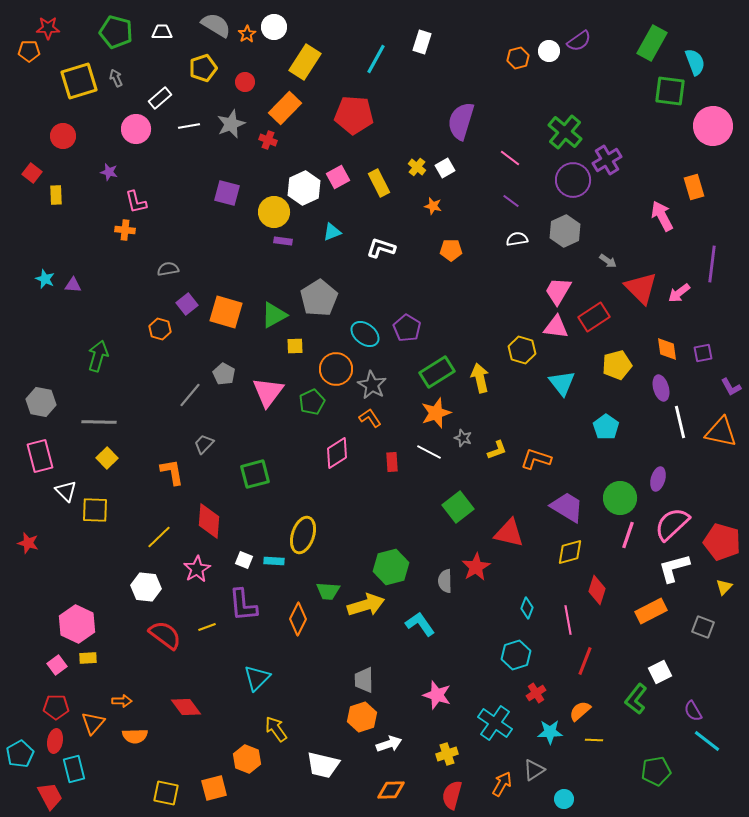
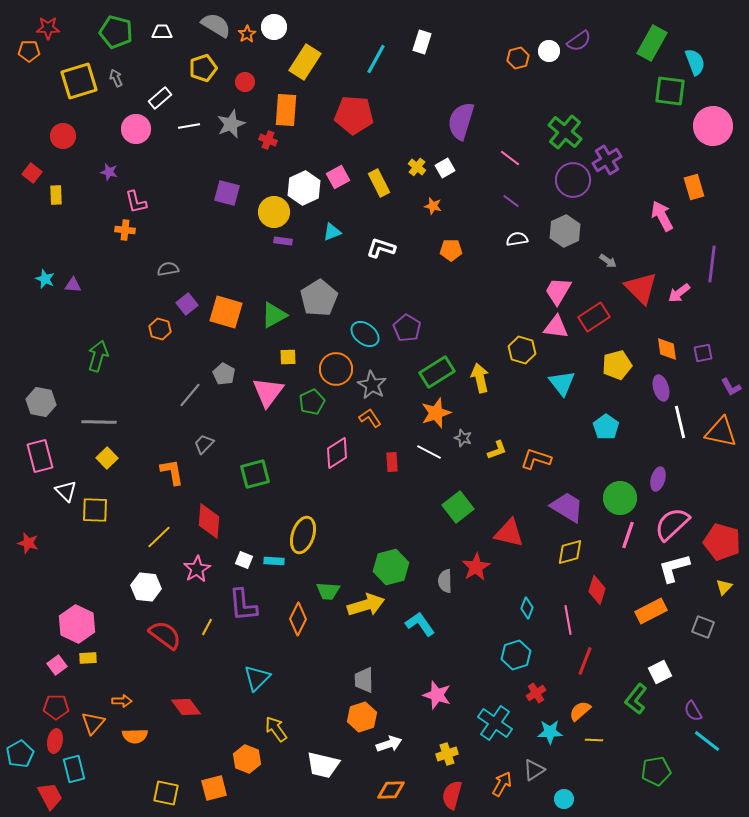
orange rectangle at (285, 108): moved 1 px right, 2 px down; rotated 40 degrees counterclockwise
yellow square at (295, 346): moved 7 px left, 11 px down
yellow line at (207, 627): rotated 42 degrees counterclockwise
